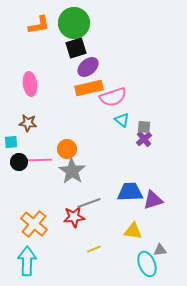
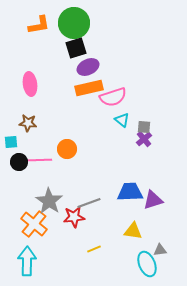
purple ellipse: rotated 15 degrees clockwise
gray star: moved 23 px left, 30 px down
